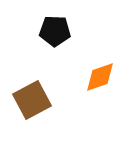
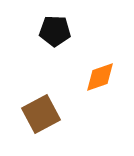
brown square: moved 9 px right, 14 px down
